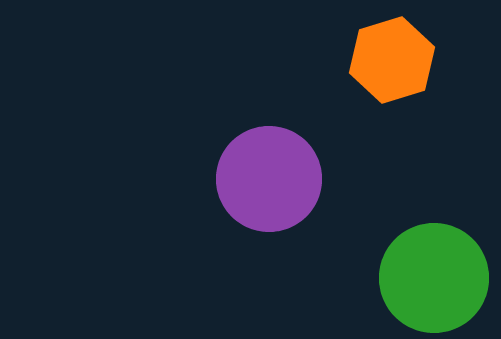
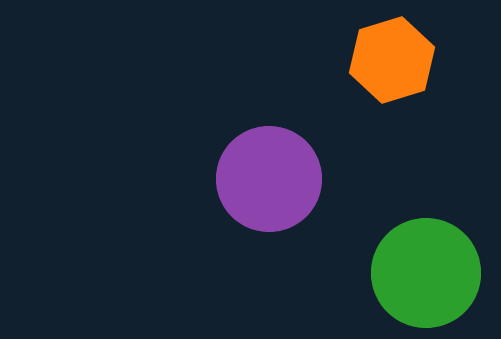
green circle: moved 8 px left, 5 px up
